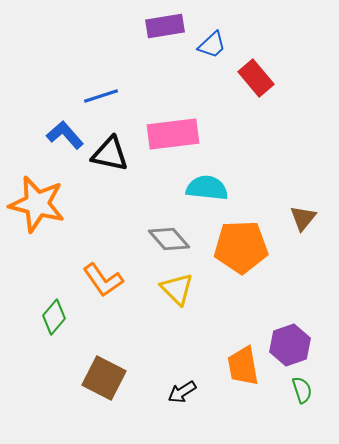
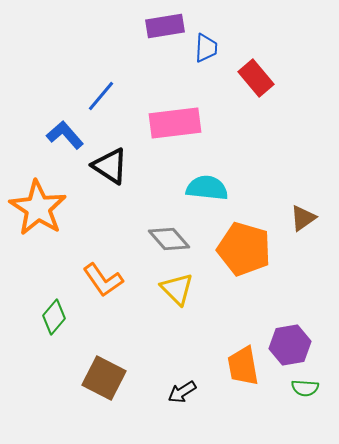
blue trapezoid: moved 6 px left, 3 px down; rotated 44 degrees counterclockwise
blue line: rotated 32 degrees counterclockwise
pink rectangle: moved 2 px right, 11 px up
black triangle: moved 12 px down; rotated 21 degrees clockwise
orange star: moved 1 px right, 4 px down; rotated 18 degrees clockwise
brown triangle: rotated 16 degrees clockwise
orange pentagon: moved 3 px right, 2 px down; rotated 18 degrees clockwise
purple hexagon: rotated 9 degrees clockwise
green semicircle: moved 3 px right, 2 px up; rotated 112 degrees clockwise
